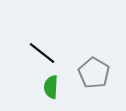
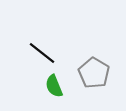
green semicircle: moved 3 px right, 1 px up; rotated 25 degrees counterclockwise
